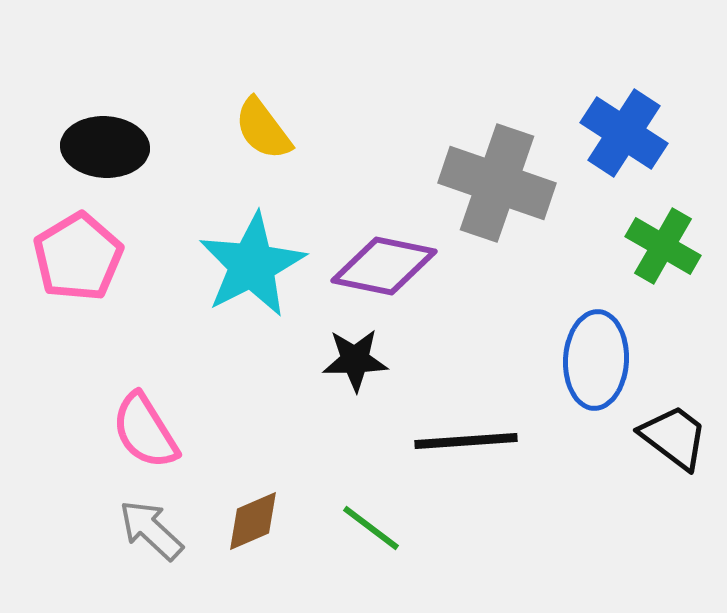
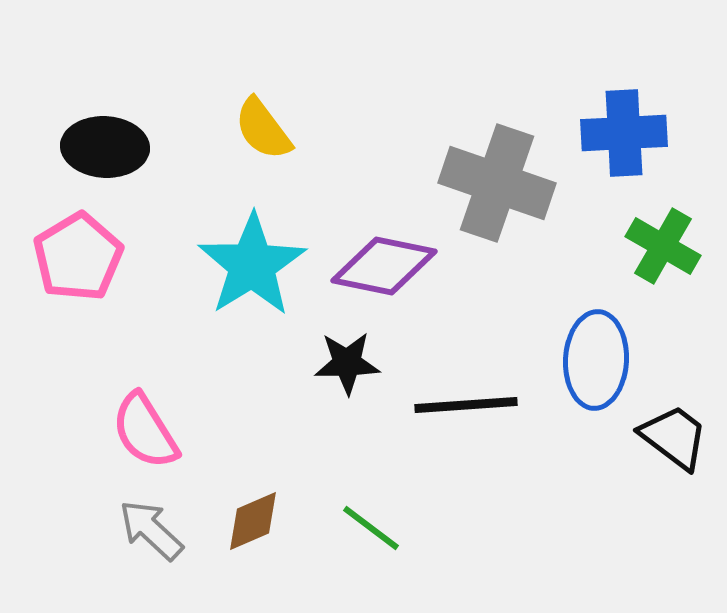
blue cross: rotated 36 degrees counterclockwise
cyan star: rotated 5 degrees counterclockwise
black star: moved 8 px left, 3 px down
black line: moved 36 px up
